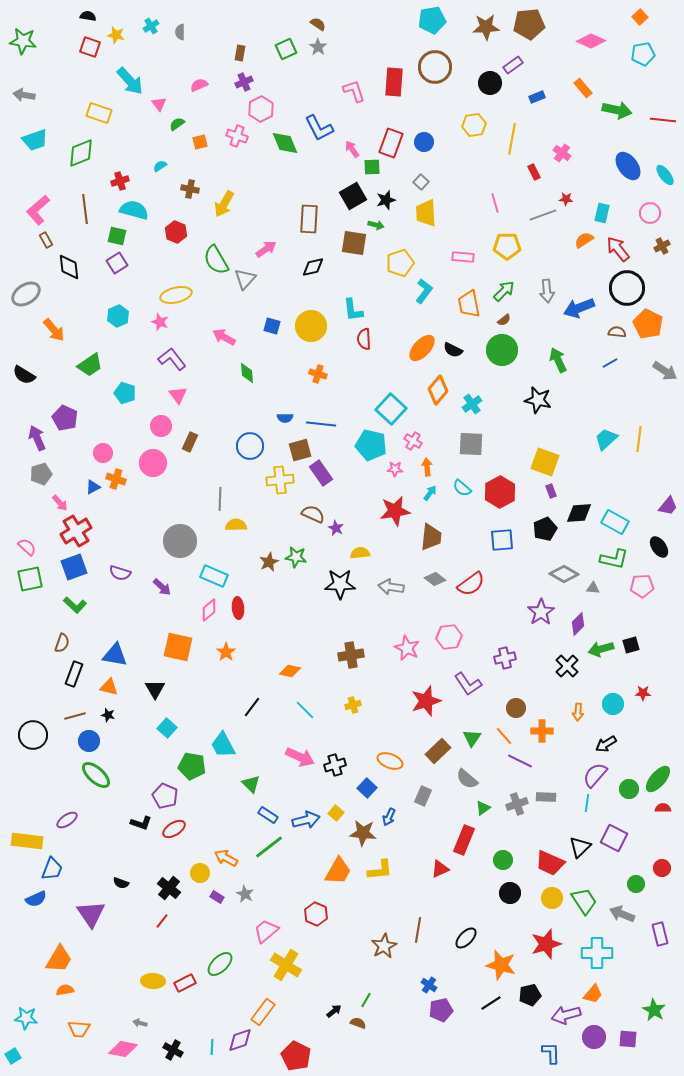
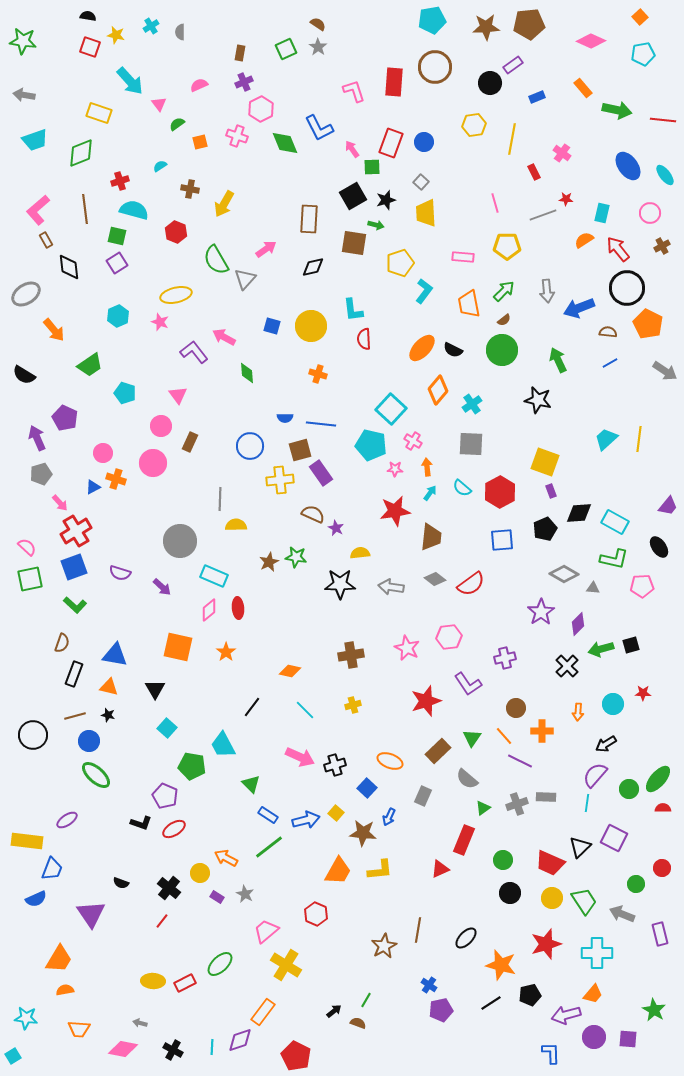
brown semicircle at (617, 332): moved 9 px left
purple L-shape at (172, 359): moved 22 px right, 7 px up
